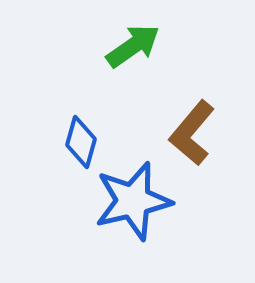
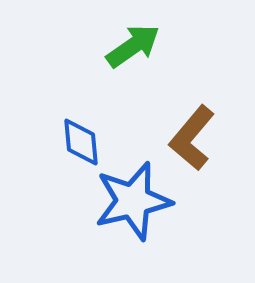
brown L-shape: moved 5 px down
blue diamond: rotated 21 degrees counterclockwise
